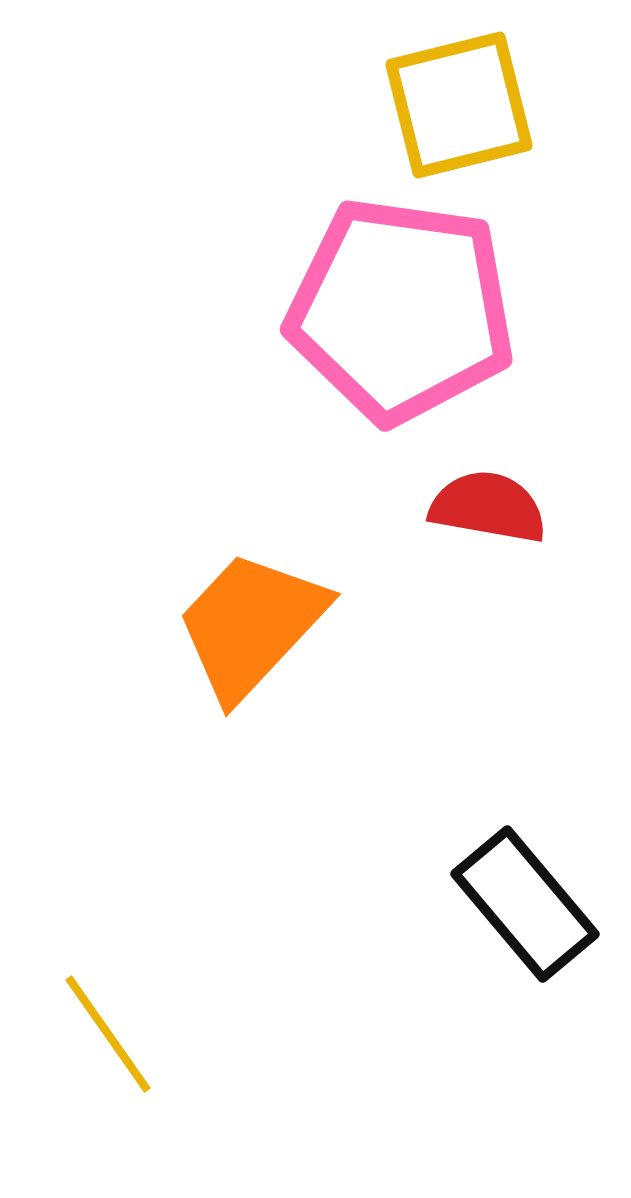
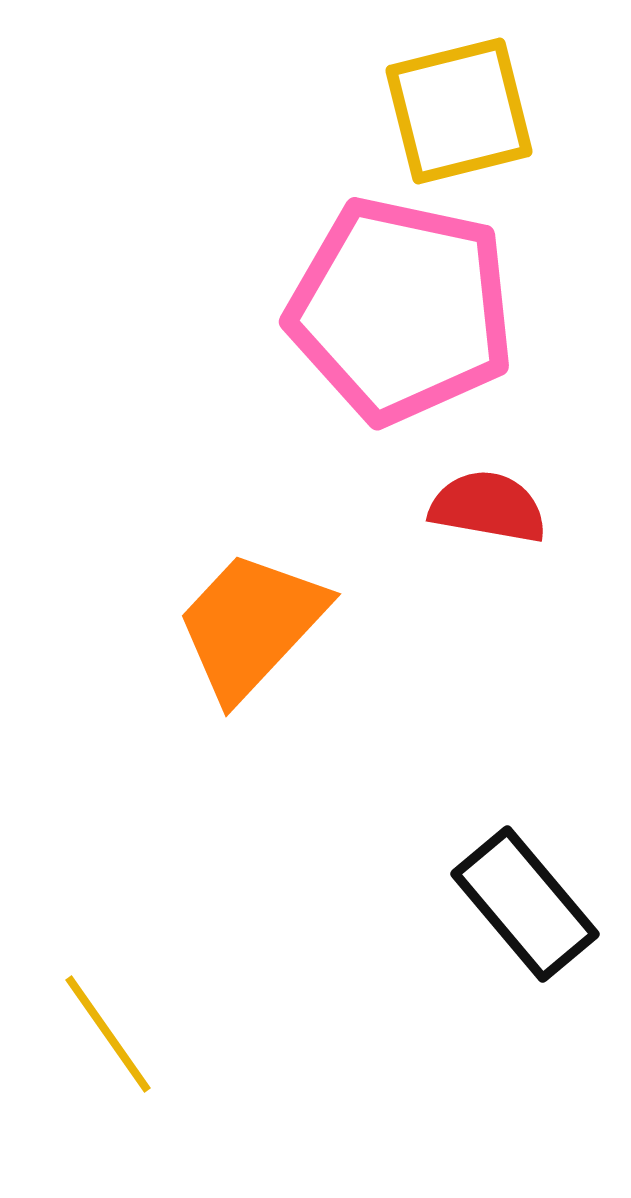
yellow square: moved 6 px down
pink pentagon: rotated 4 degrees clockwise
